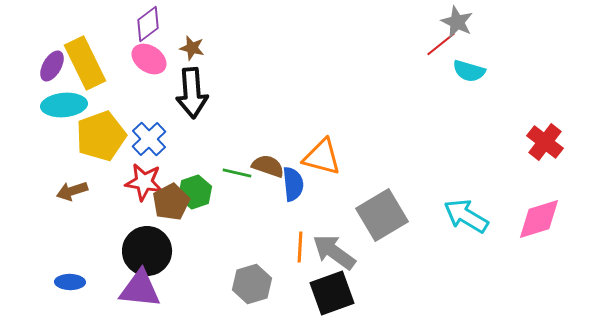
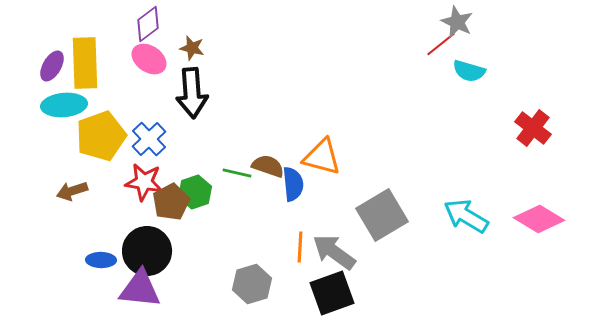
yellow rectangle: rotated 24 degrees clockwise
red cross: moved 12 px left, 14 px up
pink diamond: rotated 48 degrees clockwise
blue ellipse: moved 31 px right, 22 px up
